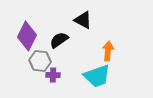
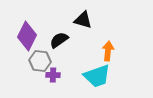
black triangle: rotated 12 degrees counterclockwise
